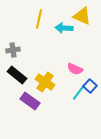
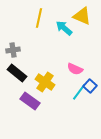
yellow line: moved 1 px up
cyan arrow: rotated 36 degrees clockwise
black rectangle: moved 2 px up
